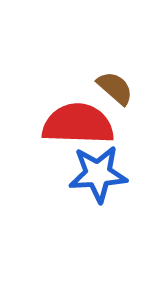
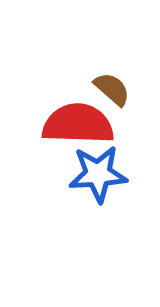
brown semicircle: moved 3 px left, 1 px down
